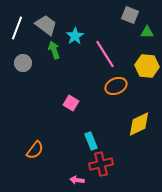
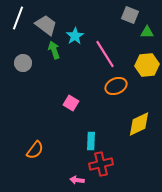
white line: moved 1 px right, 10 px up
yellow hexagon: moved 1 px up; rotated 10 degrees counterclockwise
cyan rectangle: rotated 24 degrees clockwise
